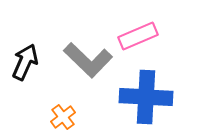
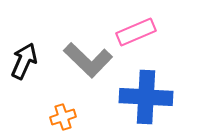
pink rectangle: moved 2 px left, 4 px up
black arrow: moved 1 px left, 1 px up
orange cross: rotated 20 degrees clockwise
